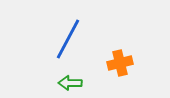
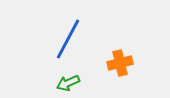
green arrow: moved 2 px left; rotated 25 degrees counterclockwise
